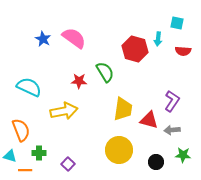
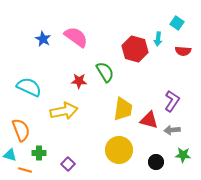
cyan square: rotated 24 degrees clockwise
pink semicircle: moved 2 px right, 1 px up
cyan triangle: moved 1 px up
orange line: rotated 16 degrees clockwise
